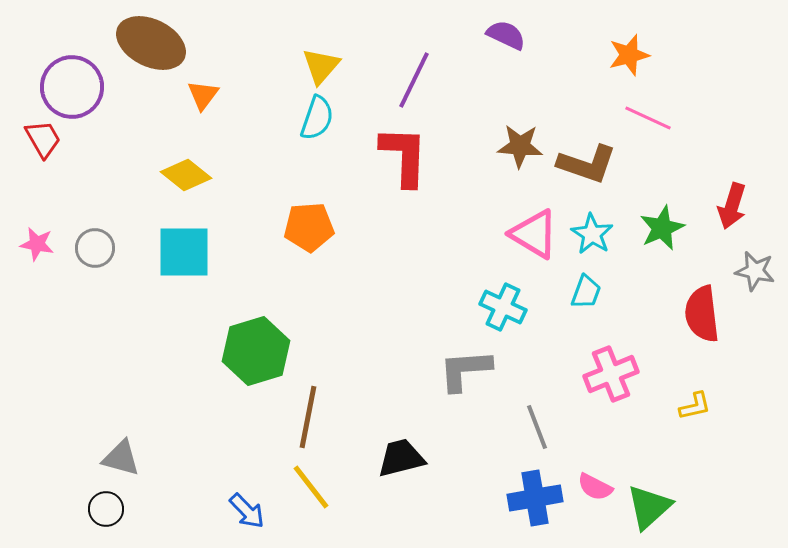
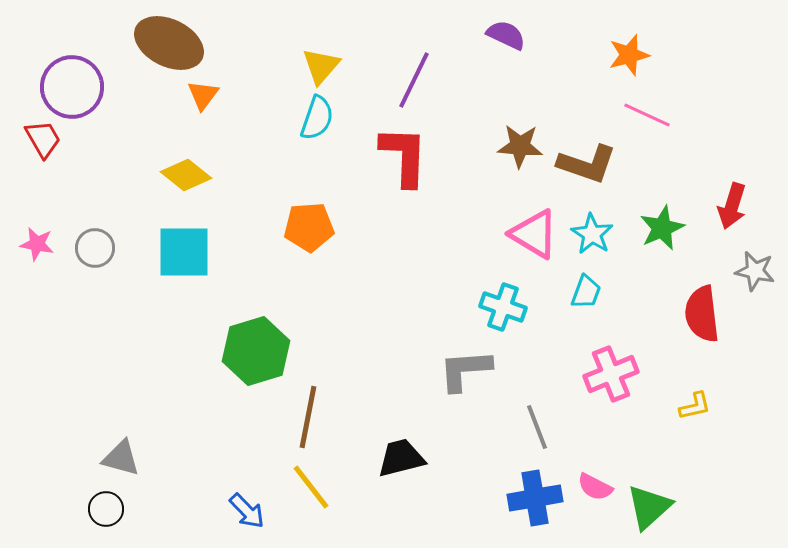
brown ellipse: moved 18 px right
pink line: moved 1 px left, 3 px up
cyan cross: rotated 6 degrees counterclockwise
